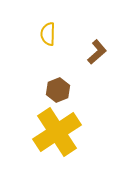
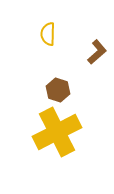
brown hexagon: rotated 20 degrees counterclockwise
yellow cross: rotated 6 degrees clockwise
